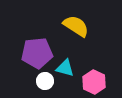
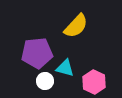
yellow semicircle: rotated 100 degrees clockwise
